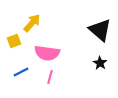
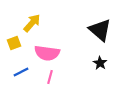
yellow square: moved 2 px down
